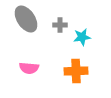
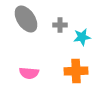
pink semicircle: moved 5 px down
